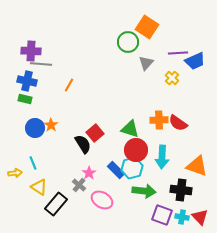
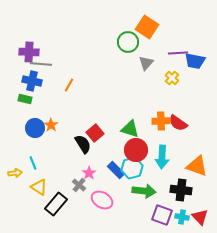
purple cross: moved 2 px left, 1 px down
blue trapezoid: rotated 35 degrees clockwise
blue cross: moved 5 px right
orange cross: moved 2 px right, 1 px down
